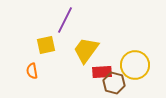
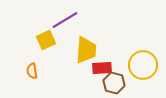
purple line: rotated 32 degrees clockwise
yellow square: moved 5 px up; rotated 12 degrees counterclockwise
yellow trapezoid: rotated 148 degrees clockwise
yellow circle: moved 8 px right
red rectangle: moved 4 px up
